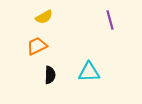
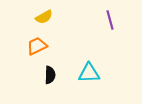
cyan triangle: moved 1 px down
